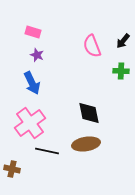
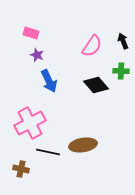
pink rectangle: moved 2 px left, 1 px down
black arrow: rotated 119 degrees clockwise
pink semicircle: rotated 125 degrees counterclockwise
blue arrow: moved 17 px right, 2 px up
black diamond: moved 7 px right, 28 px up; rotated 30 degrees counterclockwise
pink cross: rotated 8 degrees clockwise
brown ellipse: moved 3 px left, 1 px down
black line: moved 1 px right, 1 px down
brown cross: moved 9 px right
